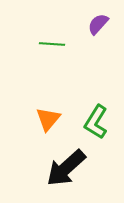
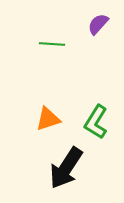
orange triangle: rotated 32 degrees clockwise
black arrow: rotated 15 degrees counterclockwise
